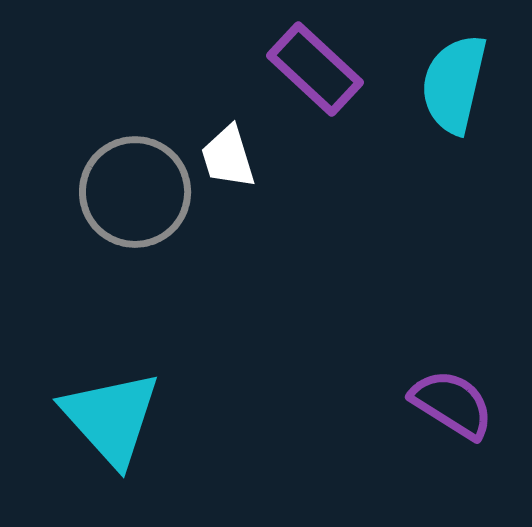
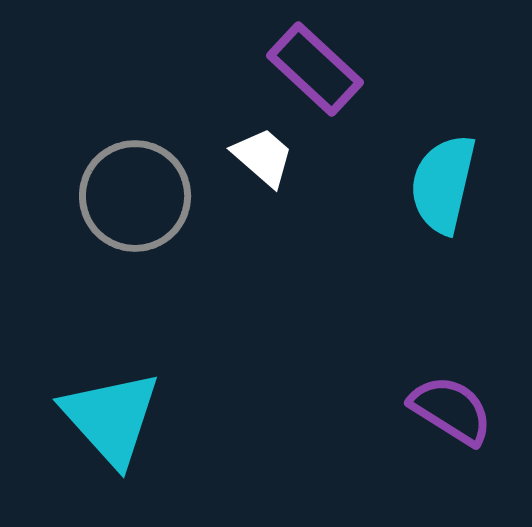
cyan semicircle: moved 11 px left, 100 px down
white trapezoid: moved 35 px right; rotated 148 degrees clockwise
gray circle: moved 4 px down
purple semicircle: moved 1 px left, 6 px down
